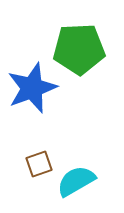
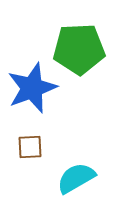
brown square: moved 9 px left, 17 px up; rotated 16 degrees clockwise
cyan semicircle: moved 3 px up
